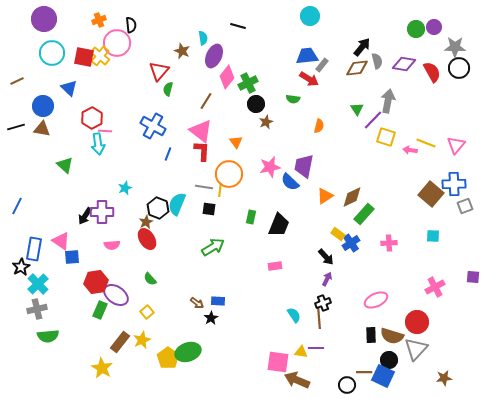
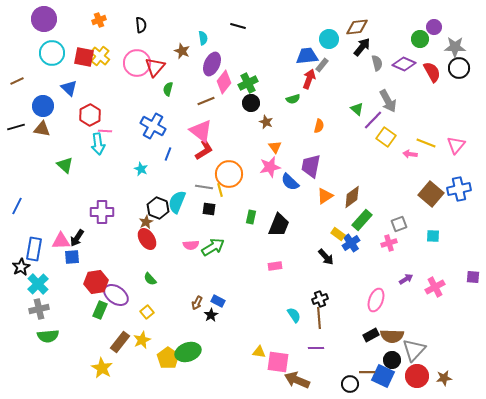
cyan circle at (310, 16): moved 19 px right, 23 px down
black semicircle at (131, 25): moved 10 px right
green circle at (416, 29): moved 4 px right, 10 px down
pink circle at (117, 43): moved 20 px right, 20 px down
purple ellipse at (214, 56): moved 2 px left, 8 px down
gray semicircle at (377, 61): moved 2 px down
purple diamond at (404, 64): rotated 15 degrees clockwise
brown diamond at (357, 68): moved 41 px up
red triangle at (159, 71): moved 4 px left, 4 px up
pink diamond at (227, 77): moved 3 px left, 5 px down
red arrow at (309, 79): rotated 102 degrees counterclockwise
green semicircle at (293, 99): rotated 24 degrees counterclockwise
brown line at (206, 101): rotated 36 degrees clockwise
gray arrow at (388, 101): rotated 140 degrees clockwise
black circle at (256, 104): moved 5 px left, 1 px up
green triangle at (357, 109): rotated 16 degrees counterclockwise
red hexagon at (92, 118): moved 2 px left, 3 px up
brown star at (266, 122): rotated 24 degrees counterclockwise
yellow square at (386, 137): rotated 18 degrees clockwise
orange triangle at (236, 142): moved 39 px right, 5 px down
pink arrow at (410, 150): moved 4 px down
red L-shape at (202, 151): moved 2 px right, 1 px up; rotated 55 degrees clockwise
purple trapezoid at (304, 166): moved 7 px right
blue cross at (454, 184): moved 5 px right, 5 px down; rotated 10 degrees counterclockwise
cyan star at (125, 188): moved 16 px right, 19 px up; rotated 24 degrees counterclockwise
yellow line at (220, 190): rotated 24 degrees counterclockwise
brown diamond at (352, 197): rotated 10 degrees counterclockwise
cyan semicircle at (177, 204): moved 2 px up
gray square at (465, 206): moved 66 px left, 18 px down
green rectangle at (364, 214): moved 2 px left, 6 px down
black arrow at (85, 216): moved 8 px left, 22 px down
pink triangle at (61, 241): rotated 36 degrees counterclockwise
pink cross at (389, 243): rotated 14 degrees counterclockwise
pink semicircle at (112, 245): moved 79 px right
purple arrow at (327, 279): moved 79 px right; rotated 32 degrees clockwise
pink ellipse at (376, 300): rotated 45 degrees counterclockwise
blue rectangle at (218, 301): rotated 24 degrees clockwise
brown arrow at (197, 303): rotated 80 degrees clockwise
black cross at (323, 303): moved 3 px left, 4 px up
gray cross at (37, 309): moved 2 px right
black star at (211, 318): moved 3 px up
red circle at (417, 322): moved 54 px down
black rectangle at (371, 335): rotated 63 degrees clockwise
brown semicircle at (392, 336): rotated 15 degrees counterclockwise
gray triangle at (416, 349): moved 2 px left, 1 px down
yellow triangle at (301, 352): moved 42 px left
black circle at (389, 360): moved 3 px right
brown line at (364, 372): moved 3 px right
black circle at (347, 385): moved 3 px right, 1 px up
